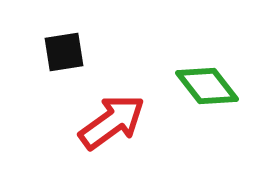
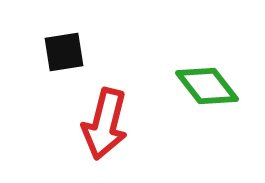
red arrow: moved 7 px left, 2 px down; rotated 140 degrees clockwise
